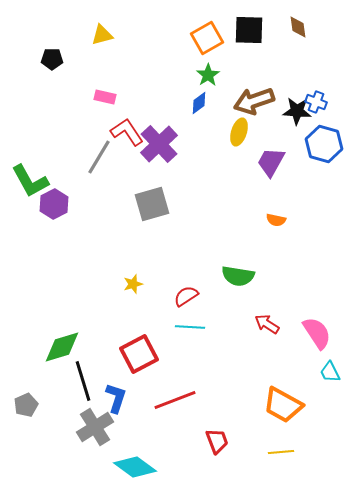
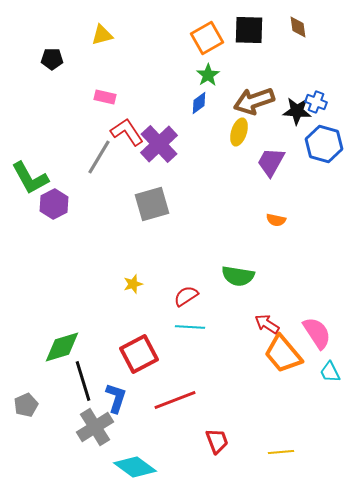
green L-shape: moved 3 px up
orange trapezoid: moved 51 px up; rotated 21 degrees clockwise
